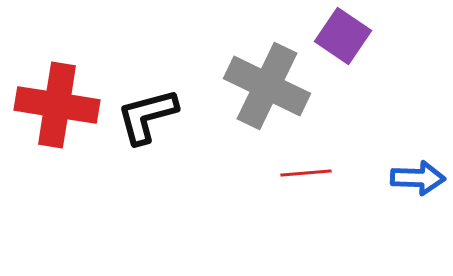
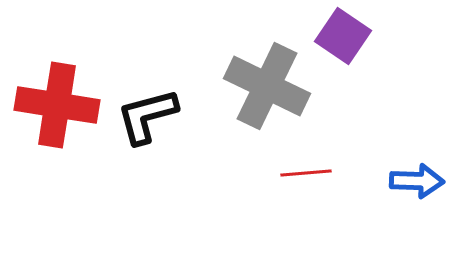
blue arrow: moved 1 px left, 3 px down
